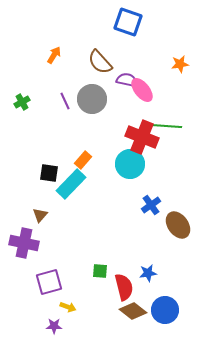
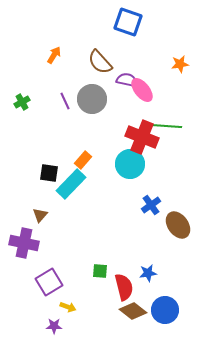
purple square: rotated 16 degrees counterclockwise
